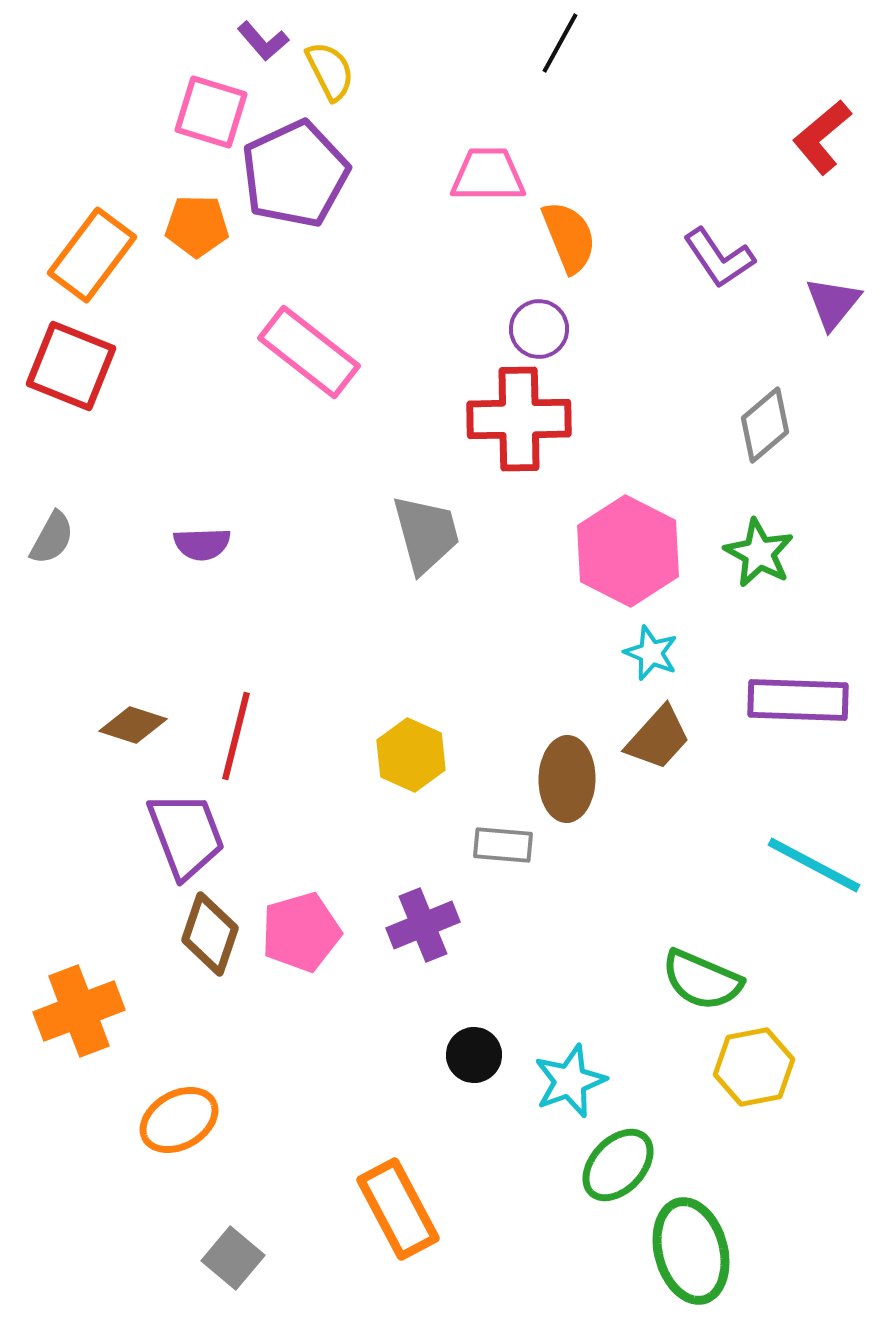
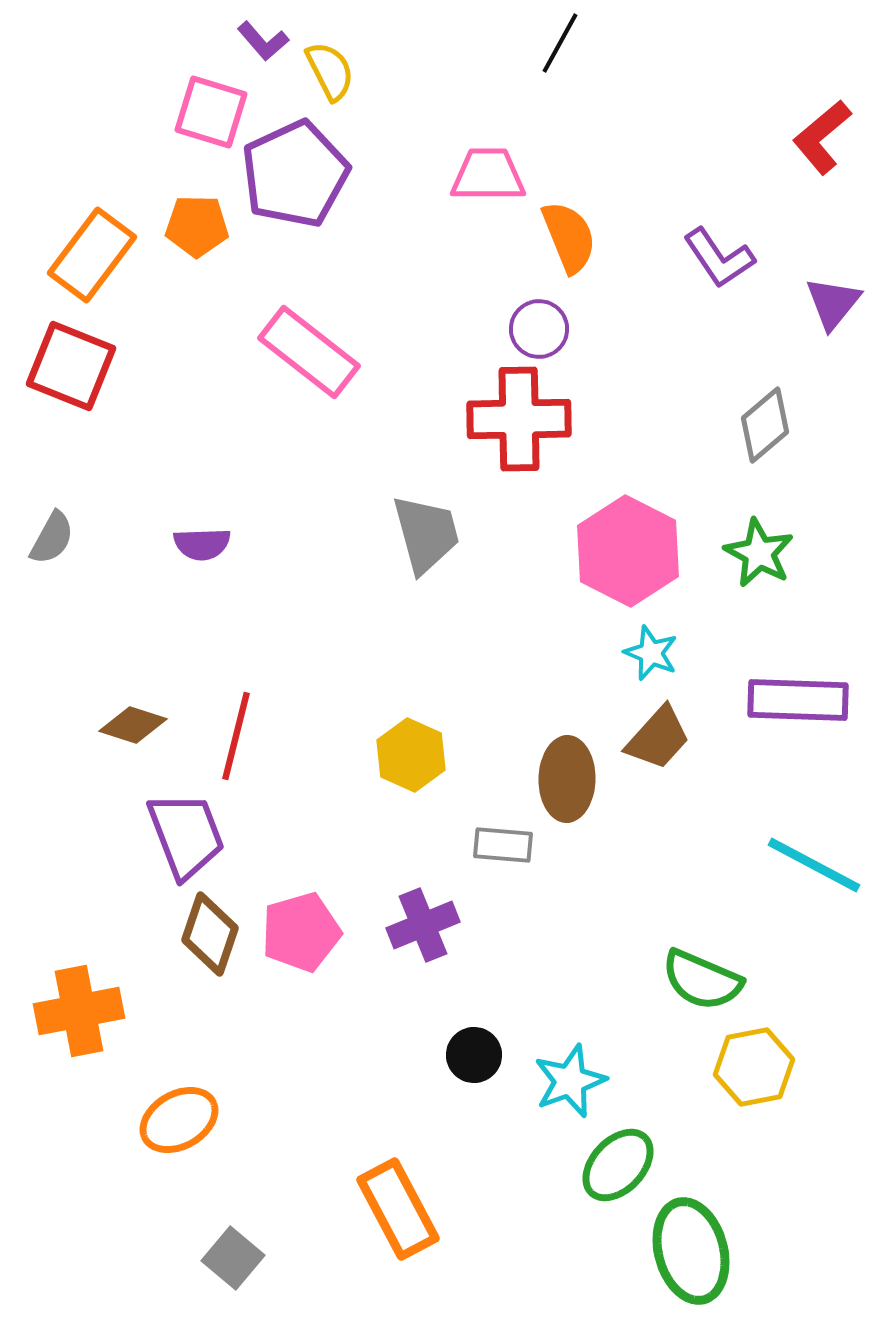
orange cross at (79, 1011): rotated 10 degrees clockwise
